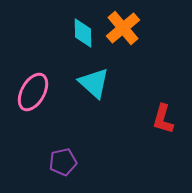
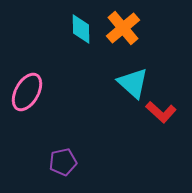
cyan diamond: moved 2 px left, 4 px up
cyan triangle: moved 39 px right
pink ellipse: moved 6 px left
red L-shape: moved 2 px left, 7 px up; rotated 64 degrees counterclockwise
